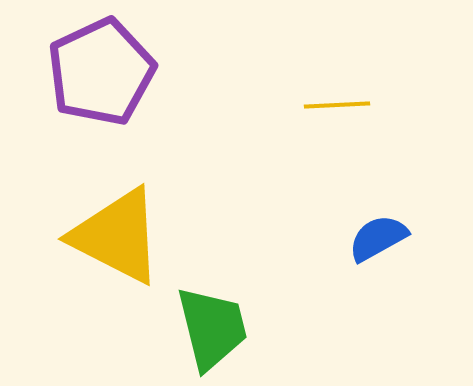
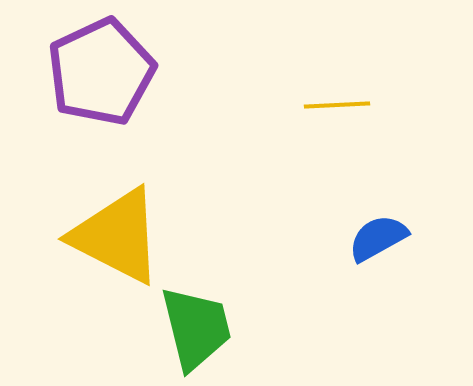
green trapezoid: moved 16 px left
